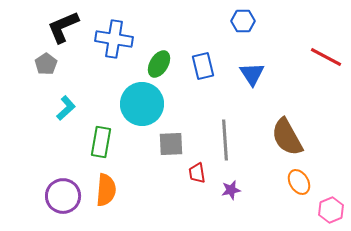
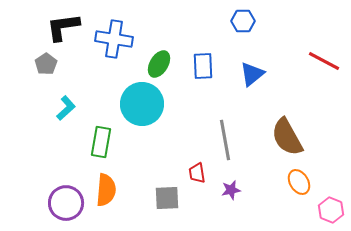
black L-shape: rotated 15 degrees clockwise
red line: moved 2 px left, 4 px down
blue rectangle: rotated 12 degrees clockwise
blue triangle: rotated 24 degrees clockwise
gray line: rotated 6 degrees counterclockwise
gray square: moved 4 px left, 54 px down
purple circle: moved 3 px right, 7 px down
pink hexagon: rotated 15 degrees counterclockwise
